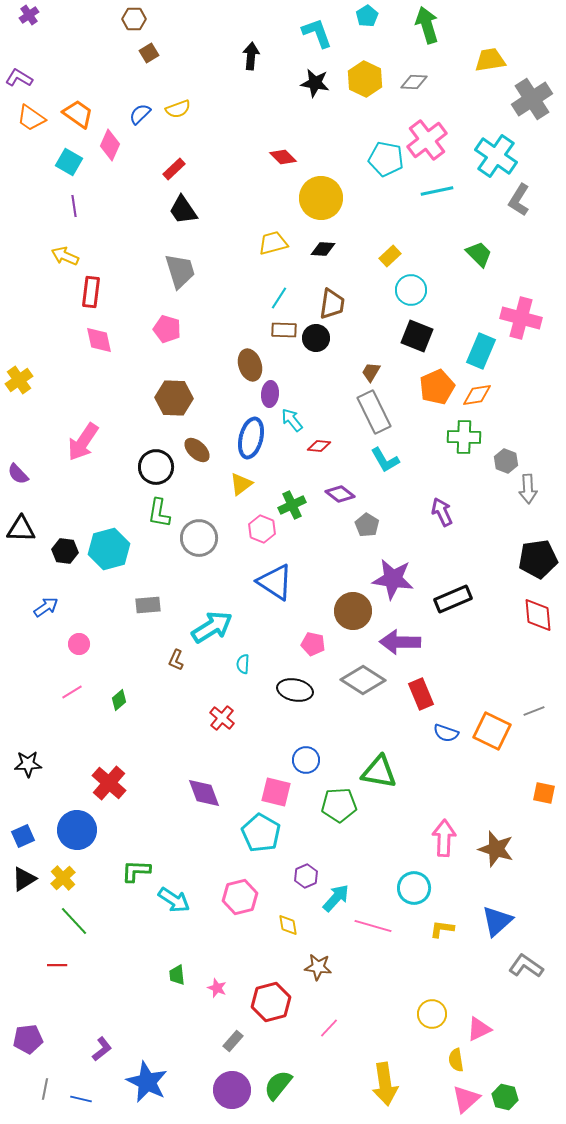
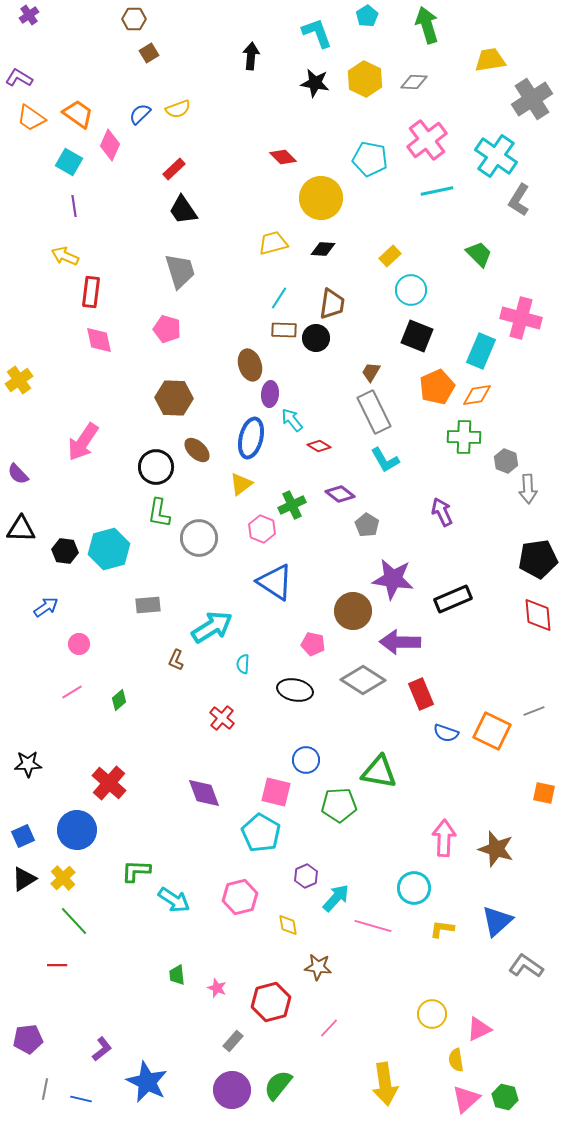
cyan pentagon at (386, 159): moved 16 px left
red diamond at (319, 446): rotated 25 degrees clockwise
